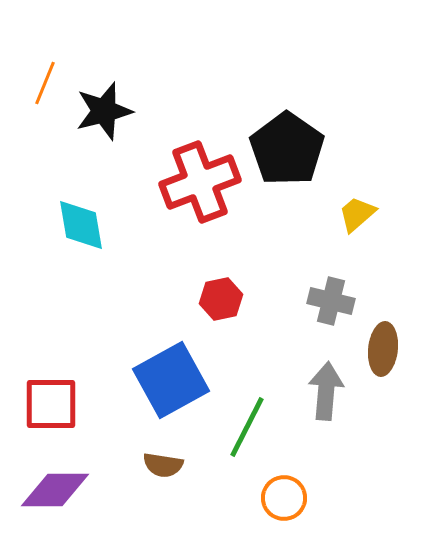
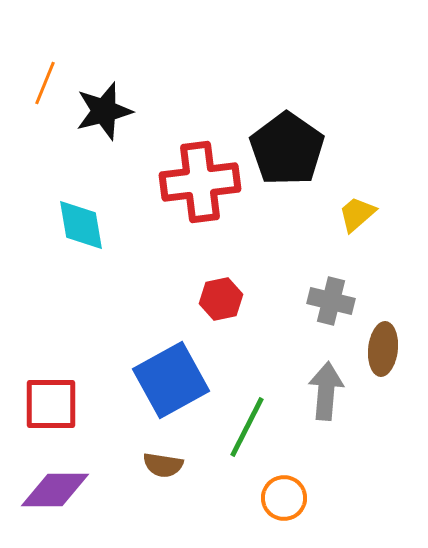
red cross: rotated 14 degrees clockwise
